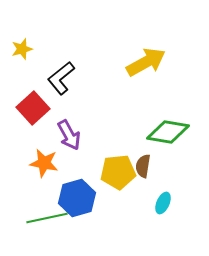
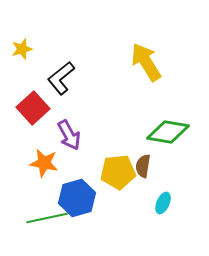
yellow arrow: rotated 93 degrees counterclockwise
